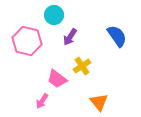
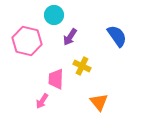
yellow cross: rotated 30 degrees counterclockwise
pink trapezoid: moved 1 px left; rotated 55 degrees clockwise
